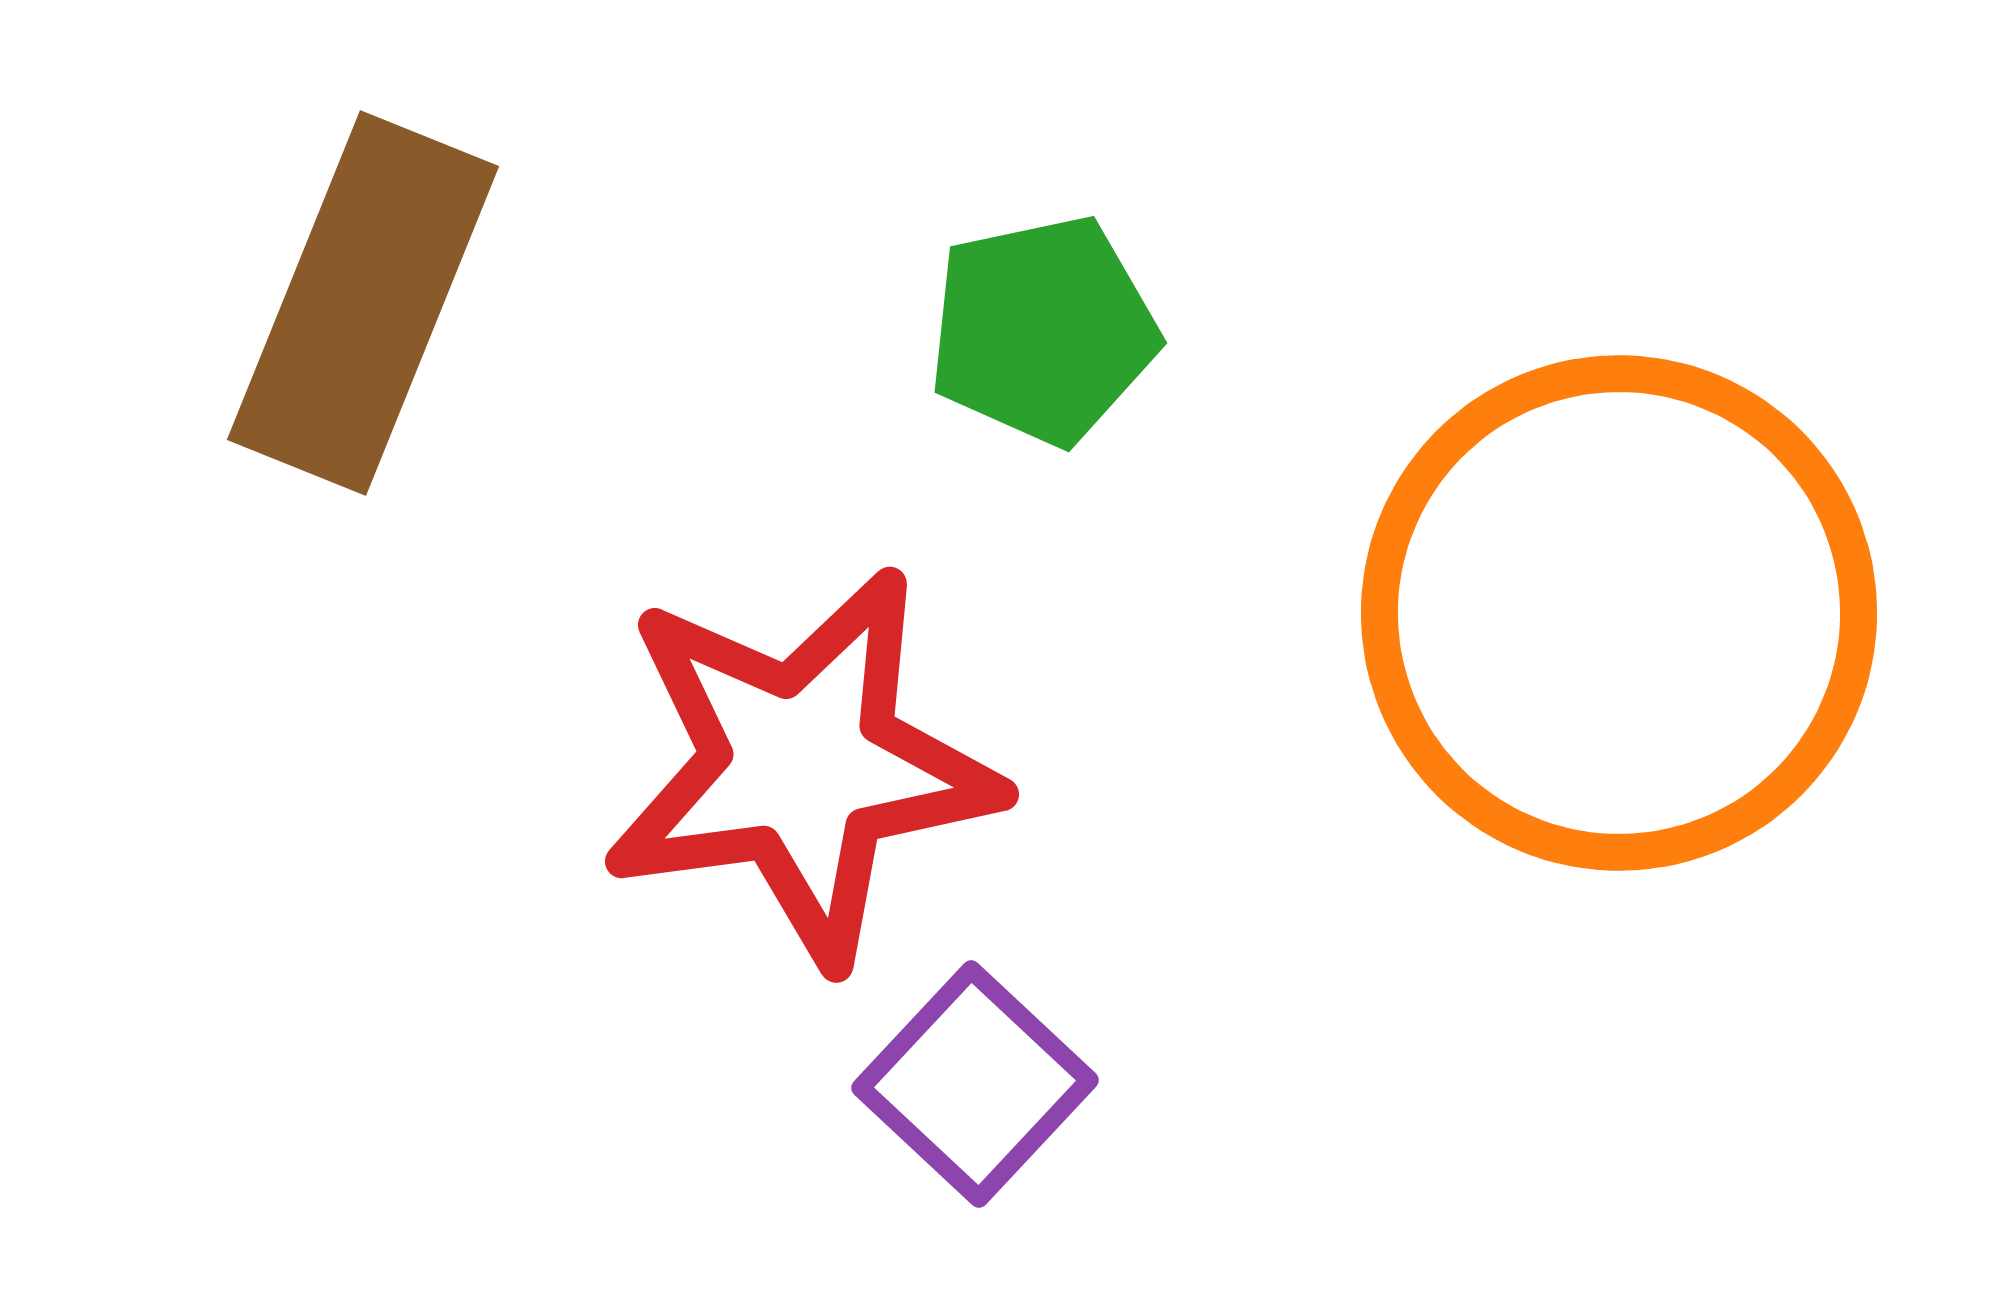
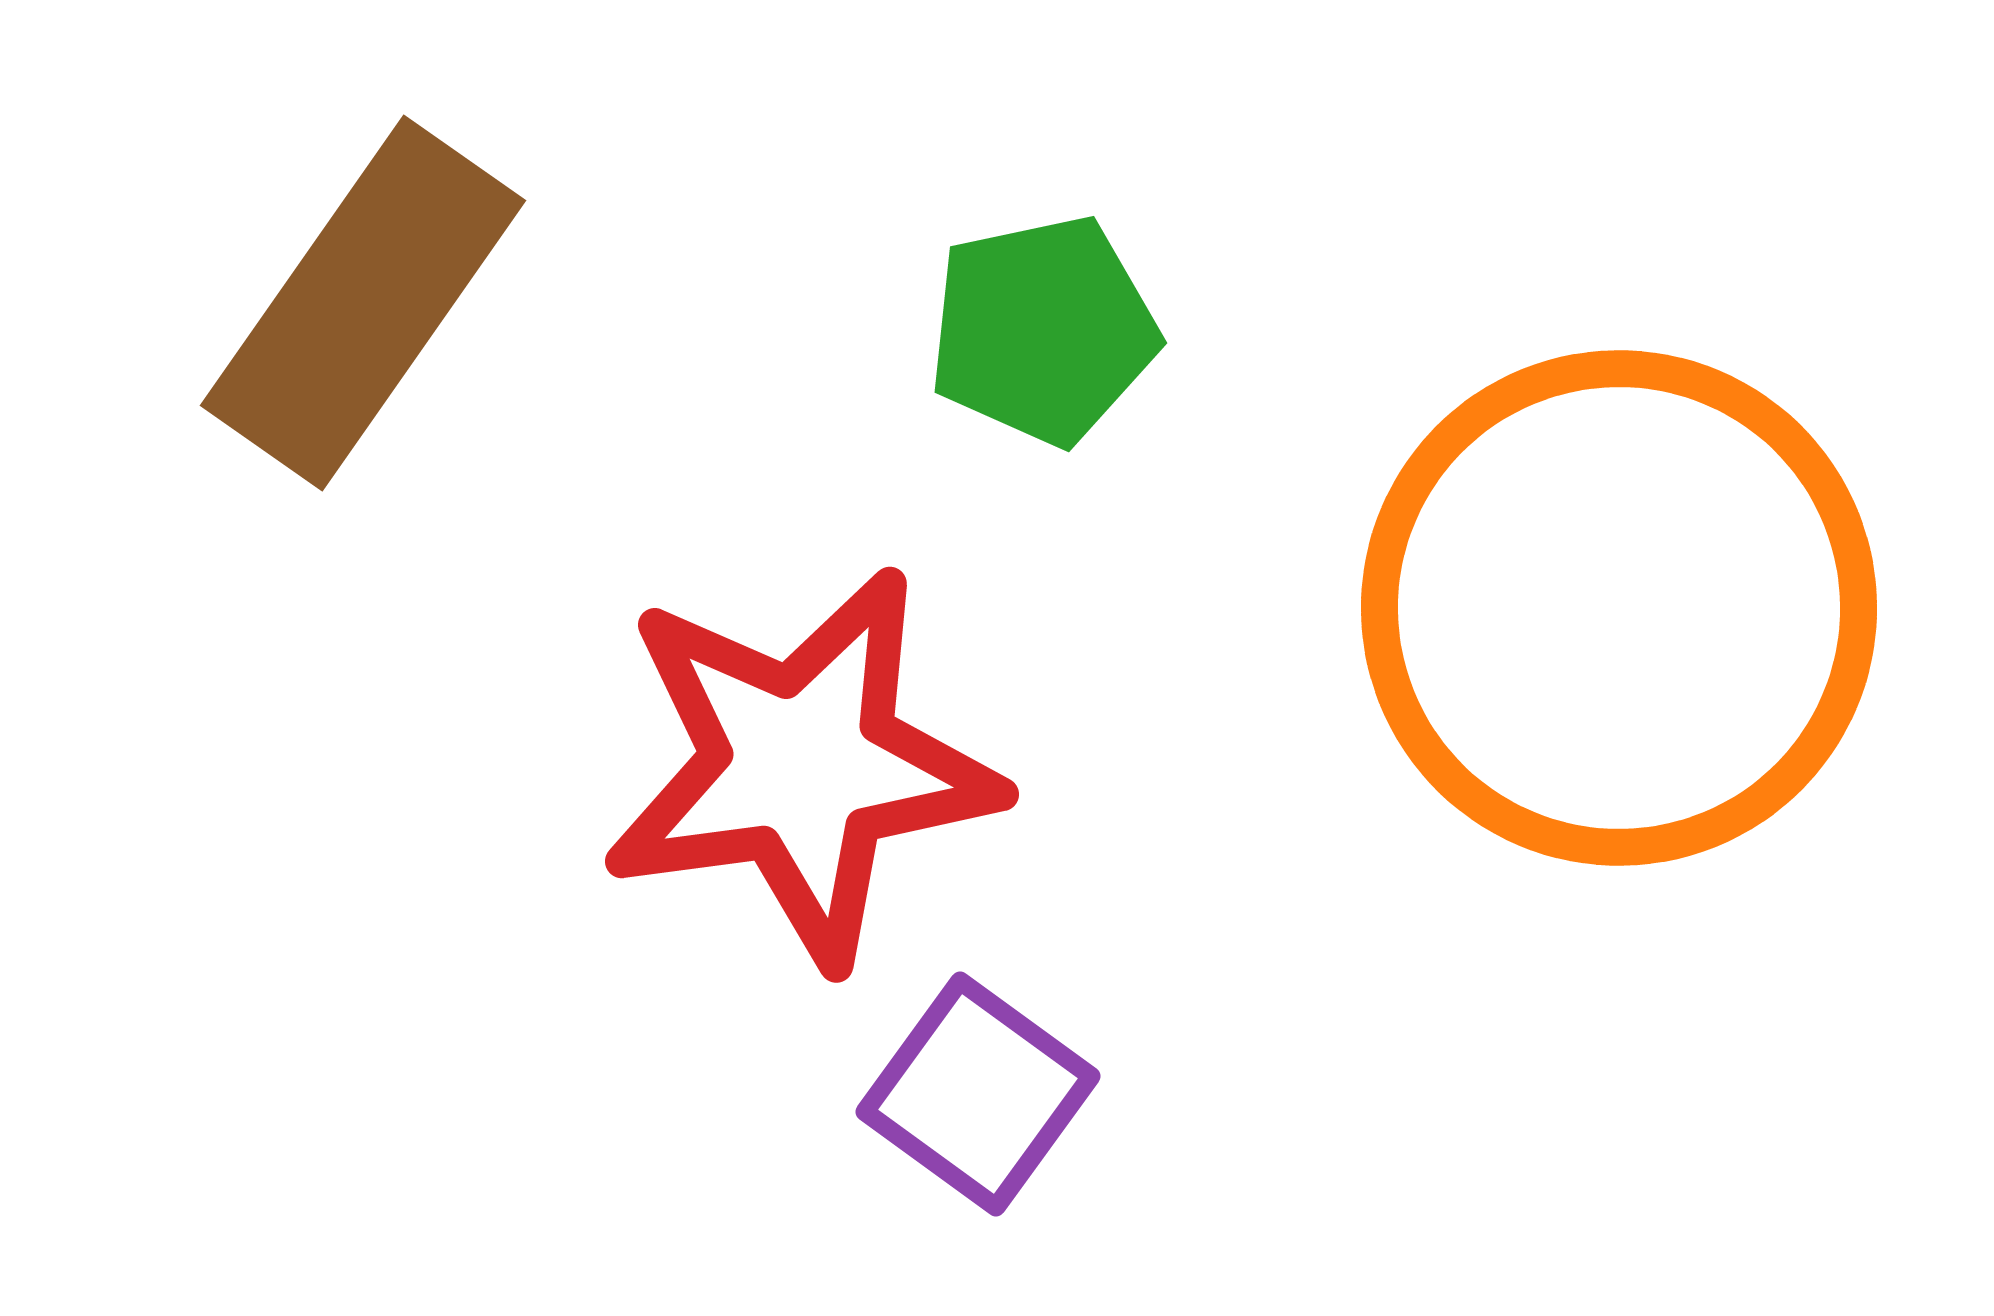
brown rectangle: rotated 13 degrees clockwise
orange circle: moved 5 px up
purple square: moved 3 px right, 10 px down; rotated 7 degrees counterclockwise
